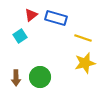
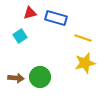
red triangle: moved 1 px left, 2 px up; rotated 24 degrees clockwise
brown arrow: rotated 84 degrees counterclockwise
